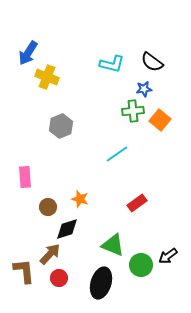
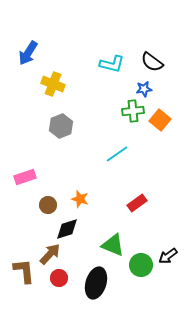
yellow cross: moved 6 px right, 7 px down
pink rectangle: rotated 75 degrees clockwise
brown circle: moved 2 px up
black ellipse: moved 5 px left
